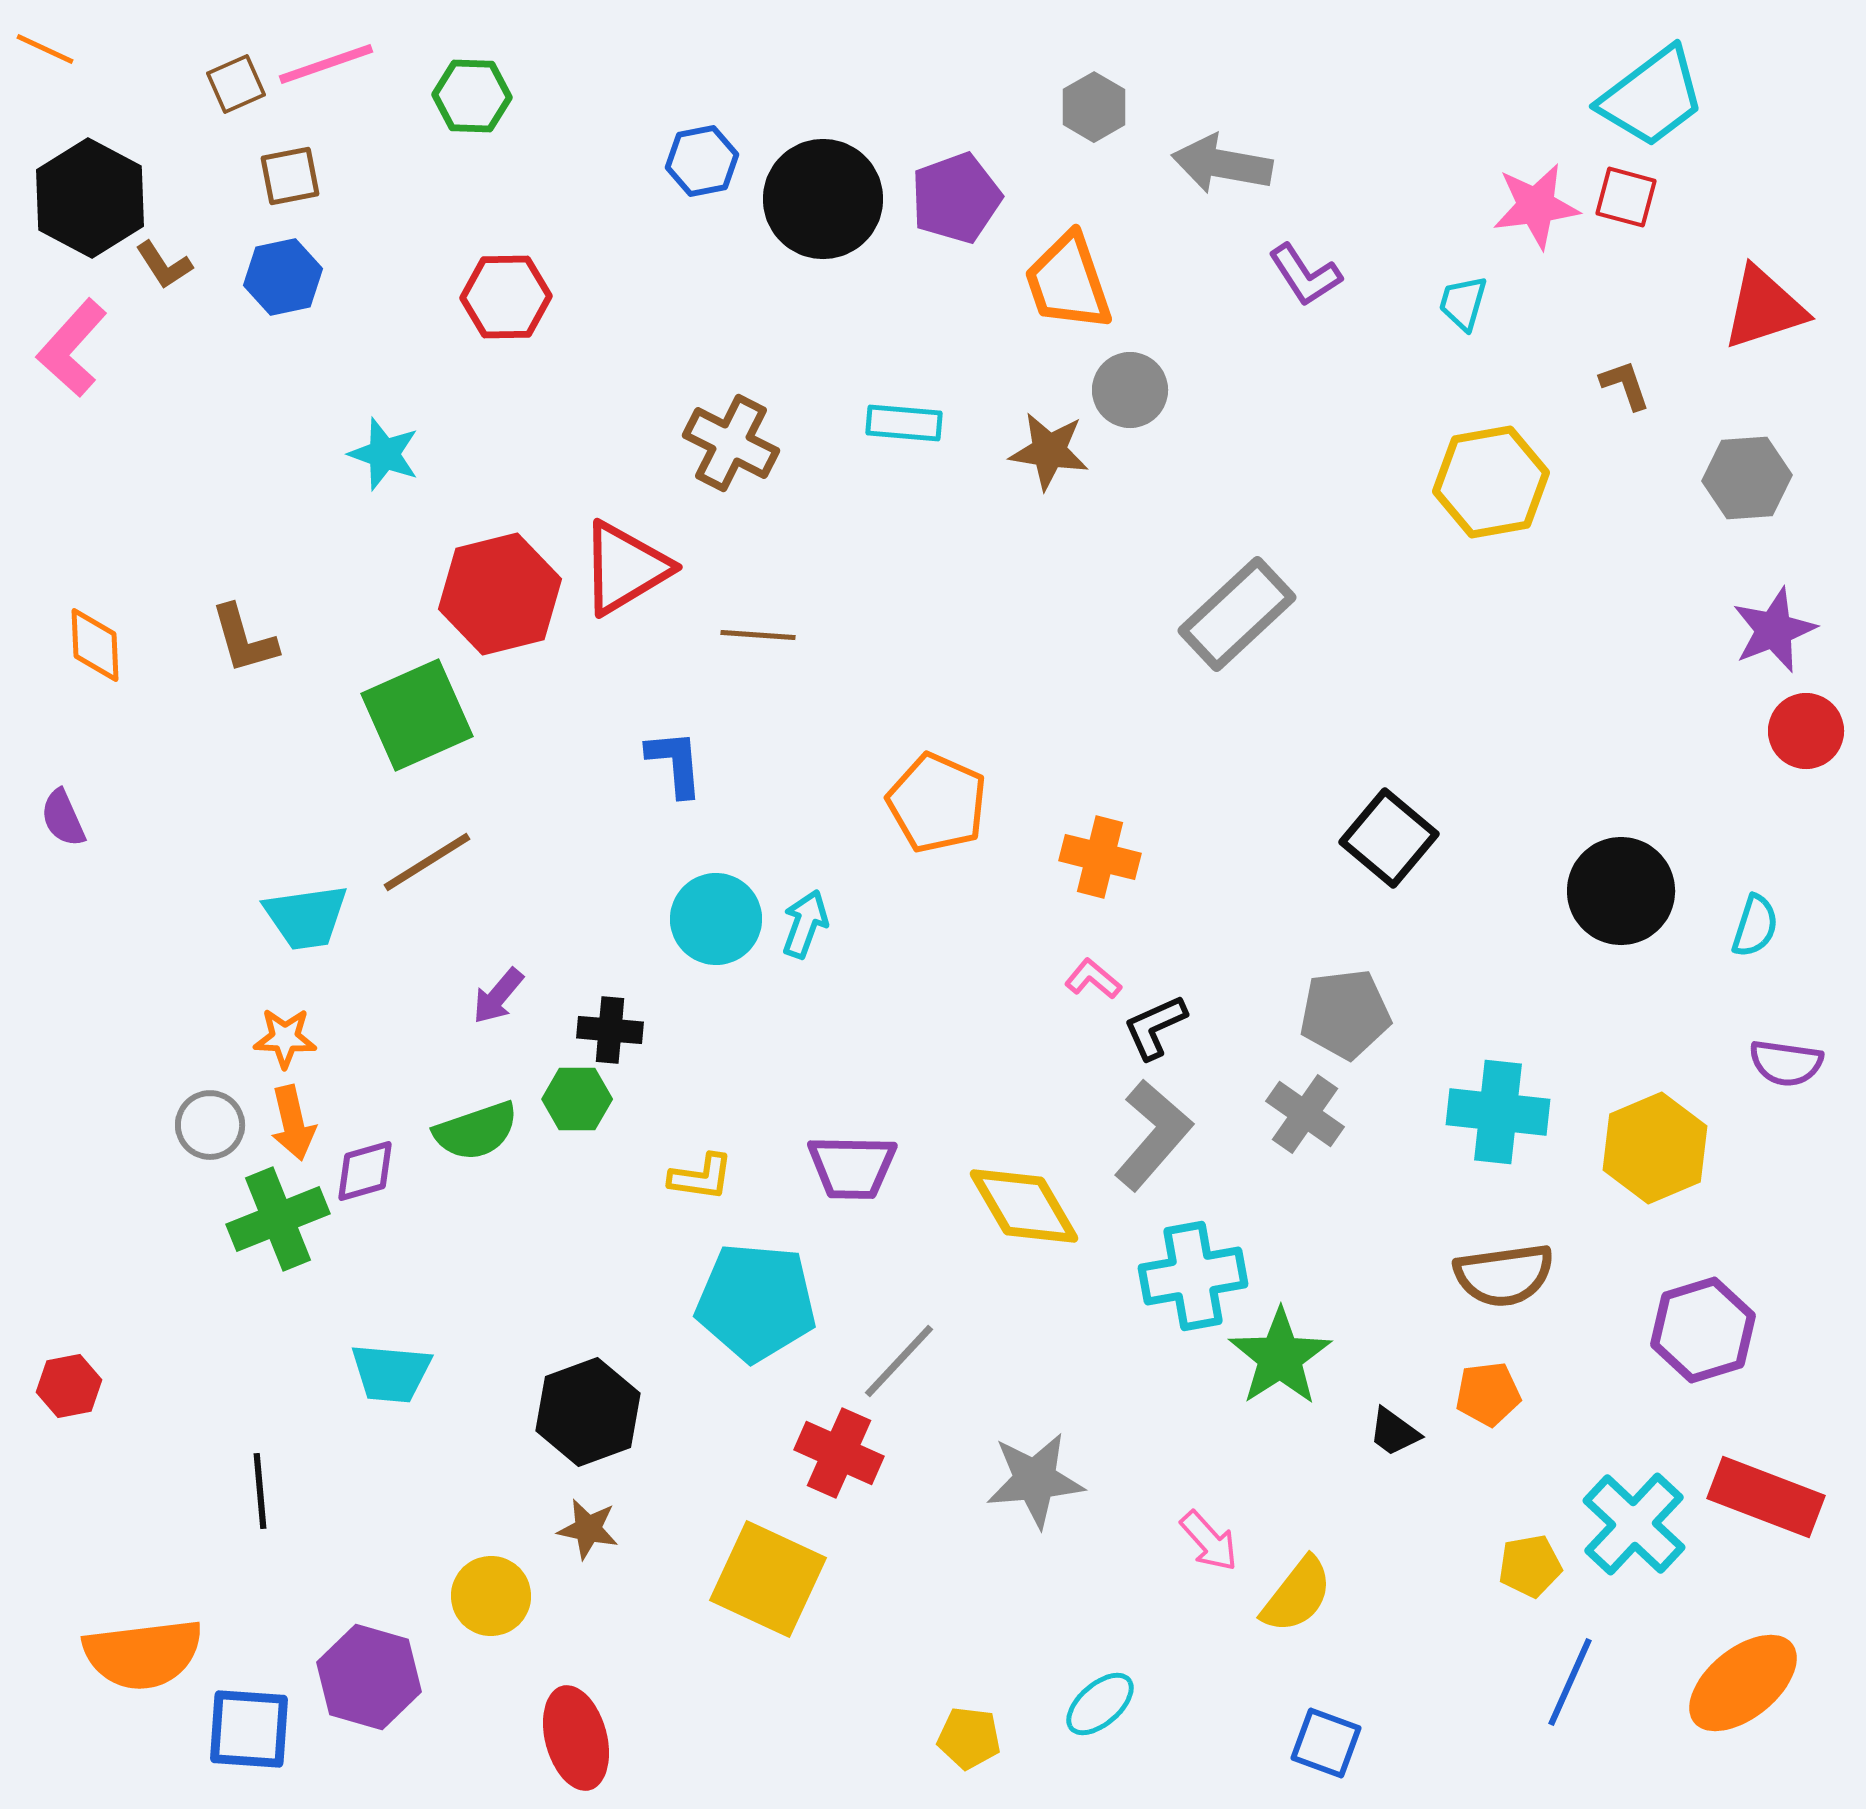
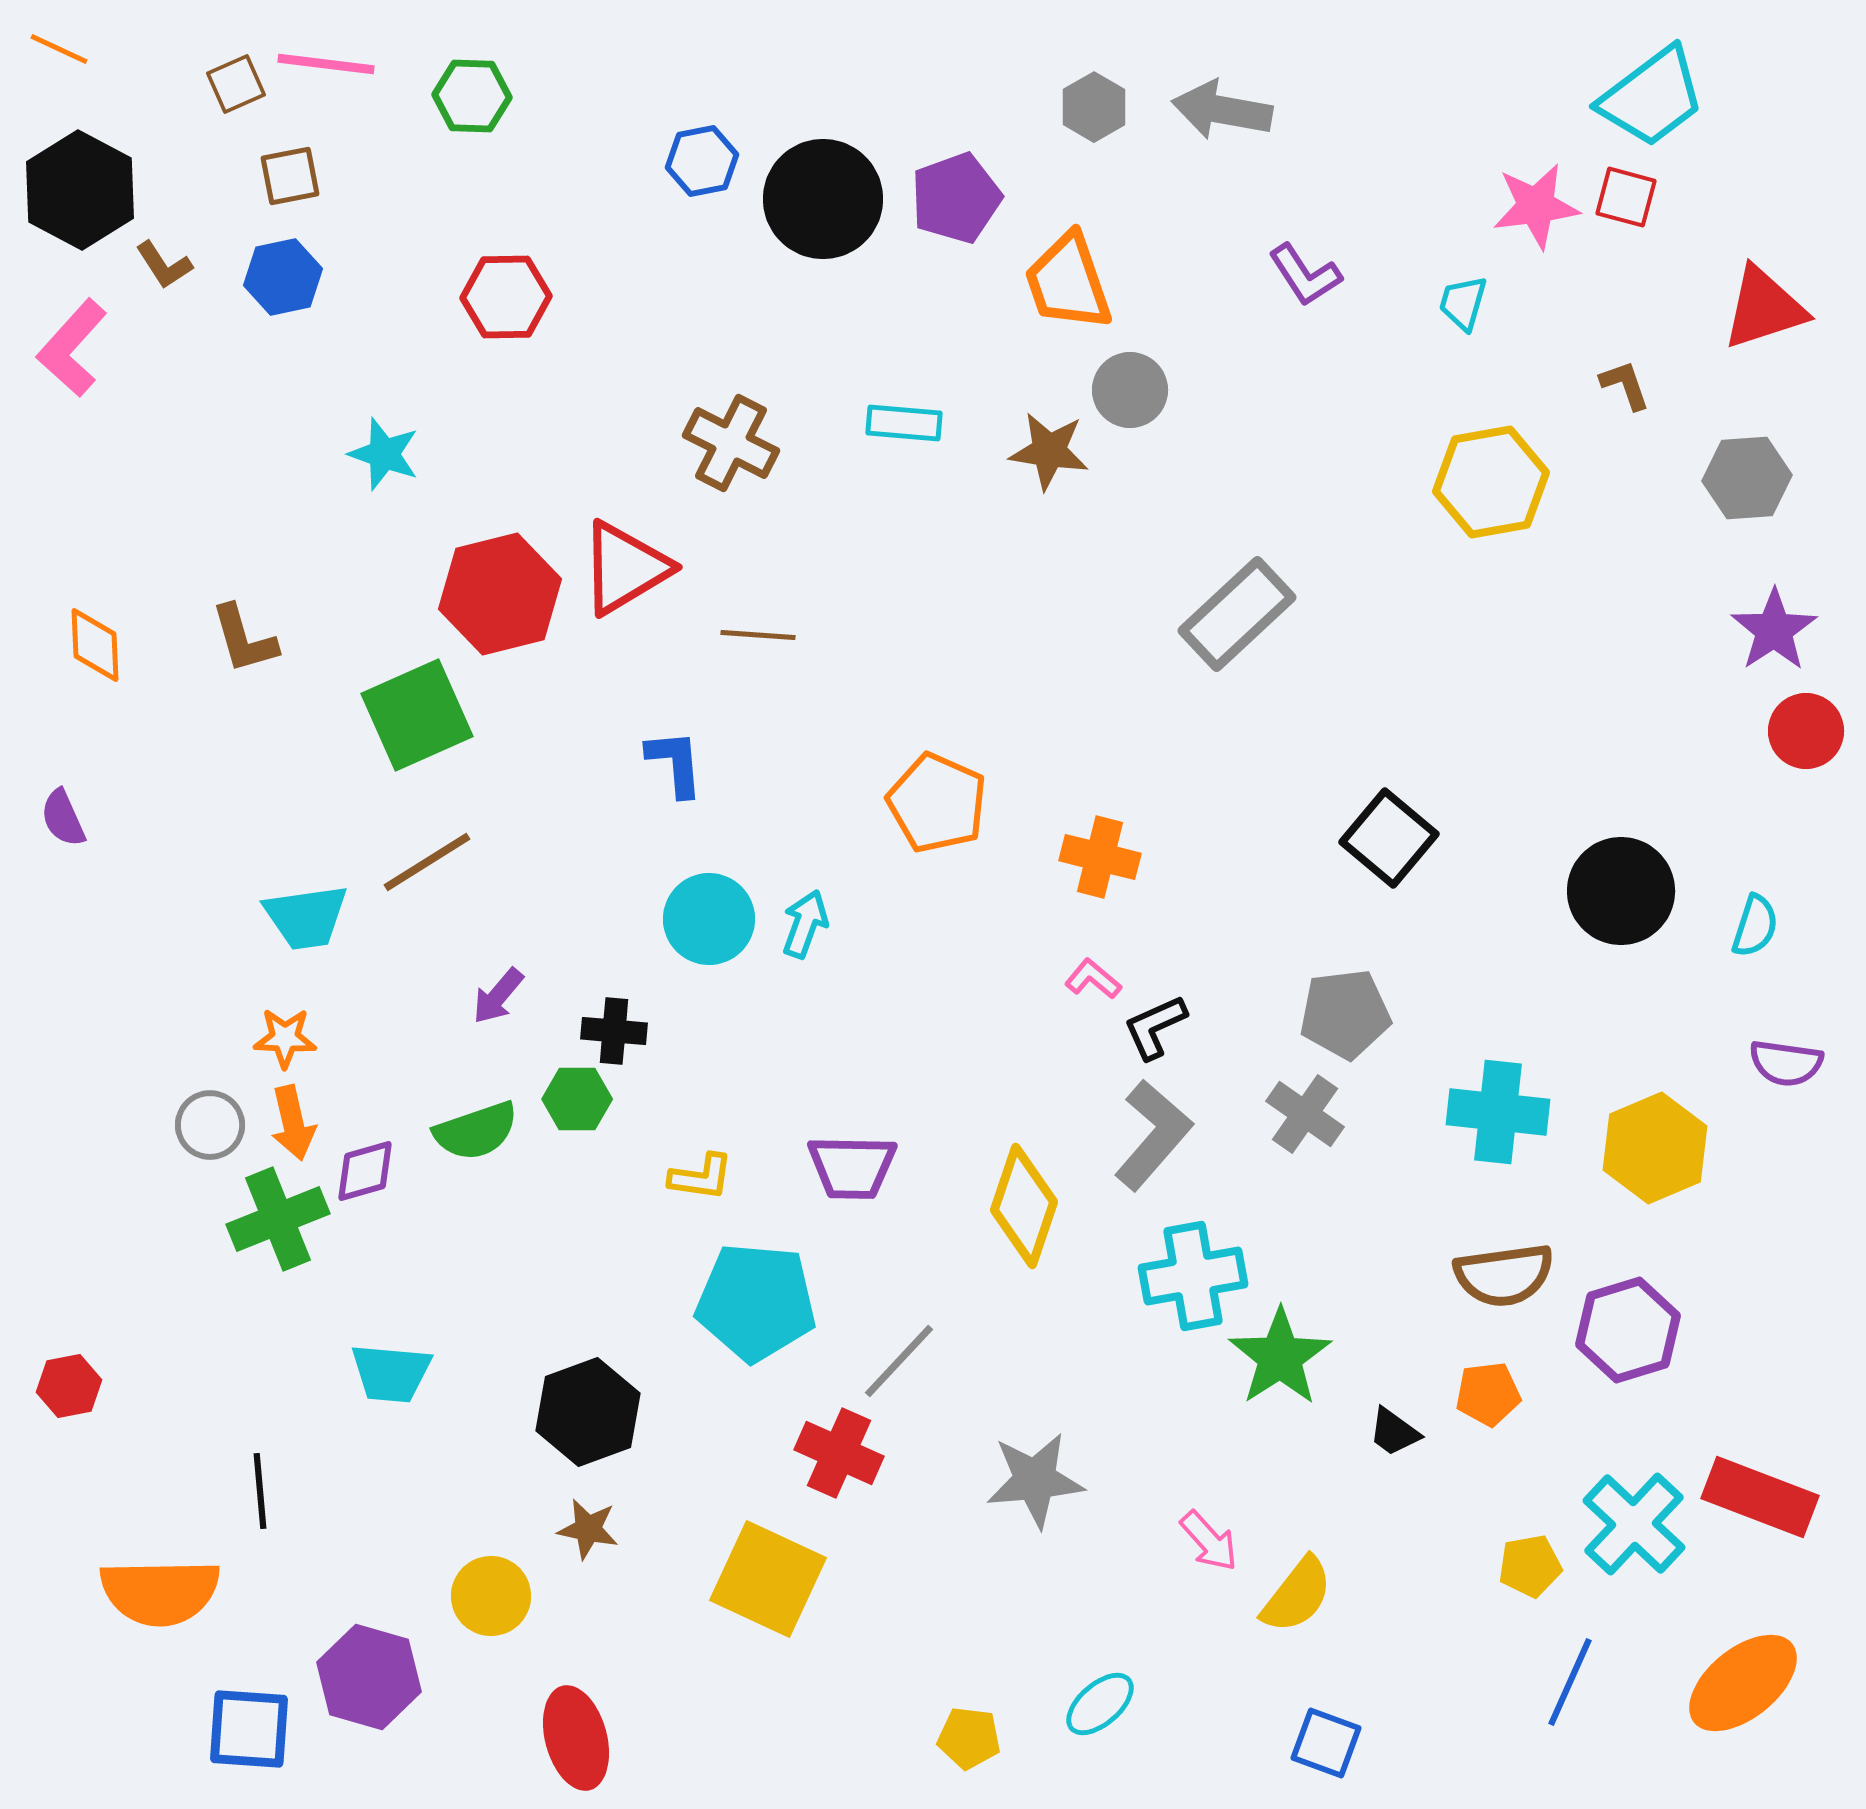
orange line at (45, 49): moved 14 px right
pink line at (326, 64): rotated 26 degrees clockwise
gray arrow at (1222, 164): moved 54 px up
black hexagon at (90, 198): moved 10 px left, 8 px up
purple star at (1774, 630): rotated 12 degrees counterclockwise
cyan circle at (716, 919): moved 7 px left
black cross at (610, 1030): moved 4 px right, 1 px down
yellow diamond at (1024, 1206): rotated 49 degrees clockwise
purple hexagon at (1703, 1330): moved 75 px left
red rectangle at (1766, 1497): moved 6 px left
orange semicircle at (143, 1654): moved 17 px right, 62 px up; rotated 6 degrees clockwise
